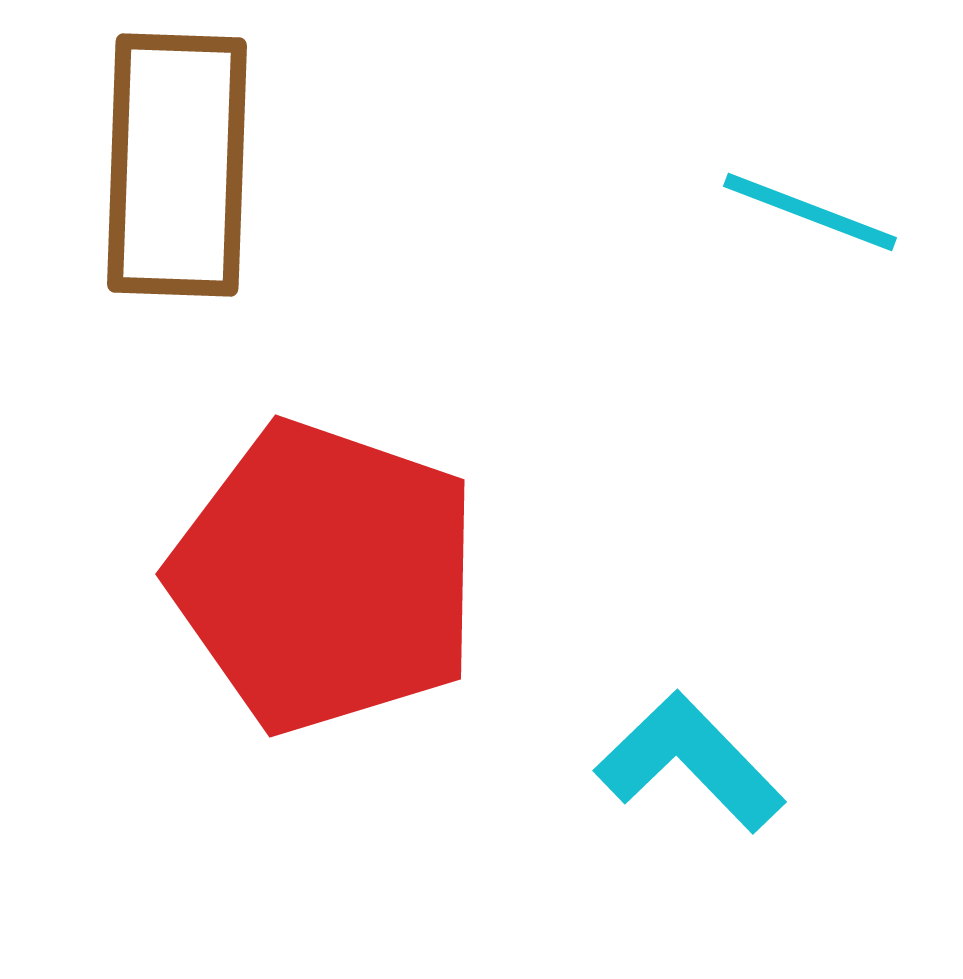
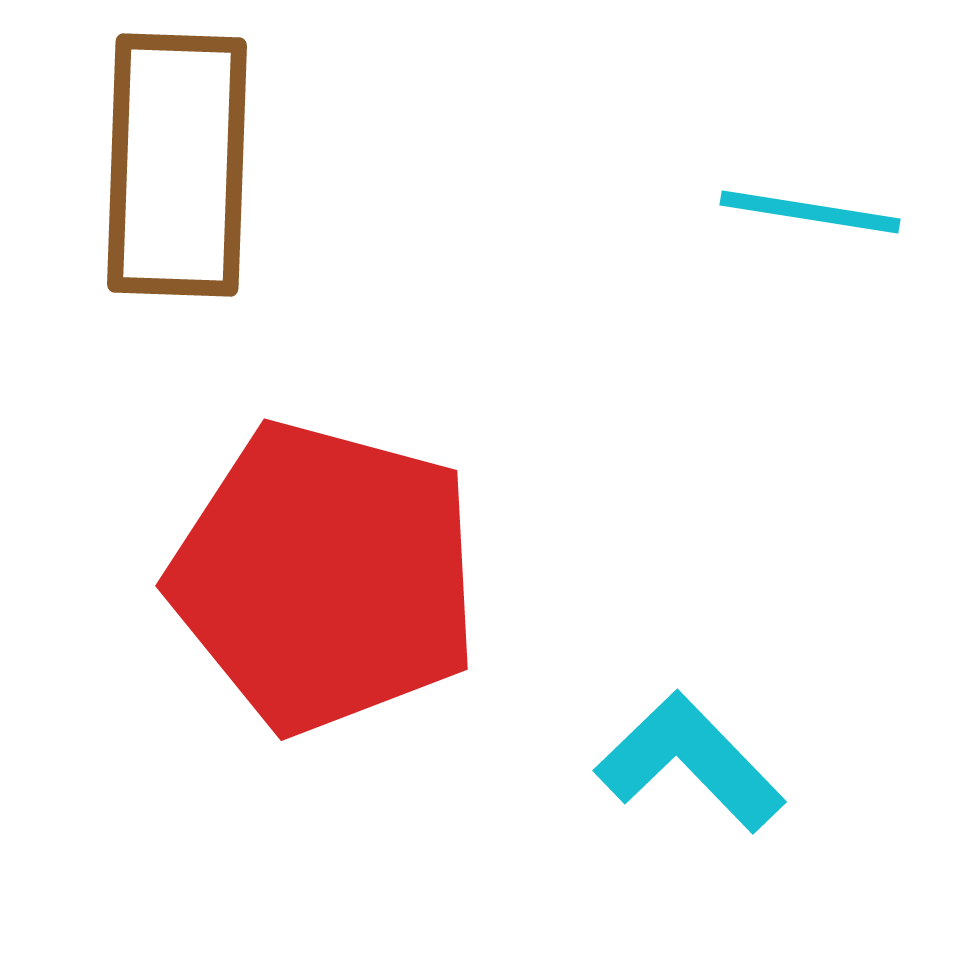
cyan line: rotated 12 degrees counterclockwise
red pentagon: rotated 4 degrees counterclockwise
